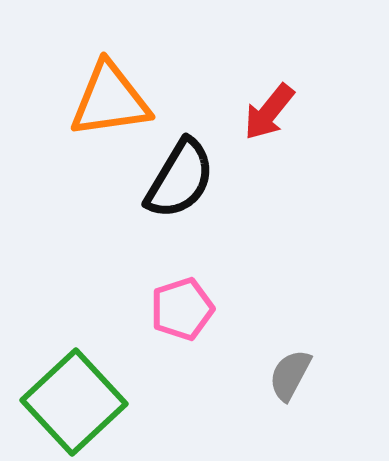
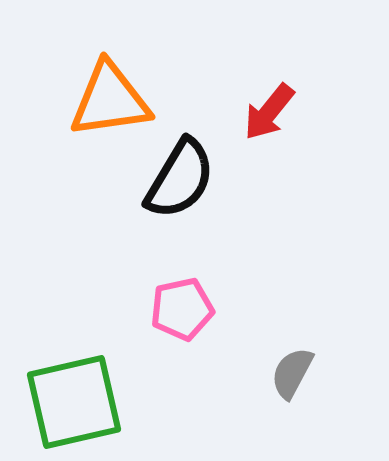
pink pentagon: rotated 6 degrees clockwise
gray semicircle: moved 2 px right, 2 px up
green square: rotated 30 degrees clockwise
